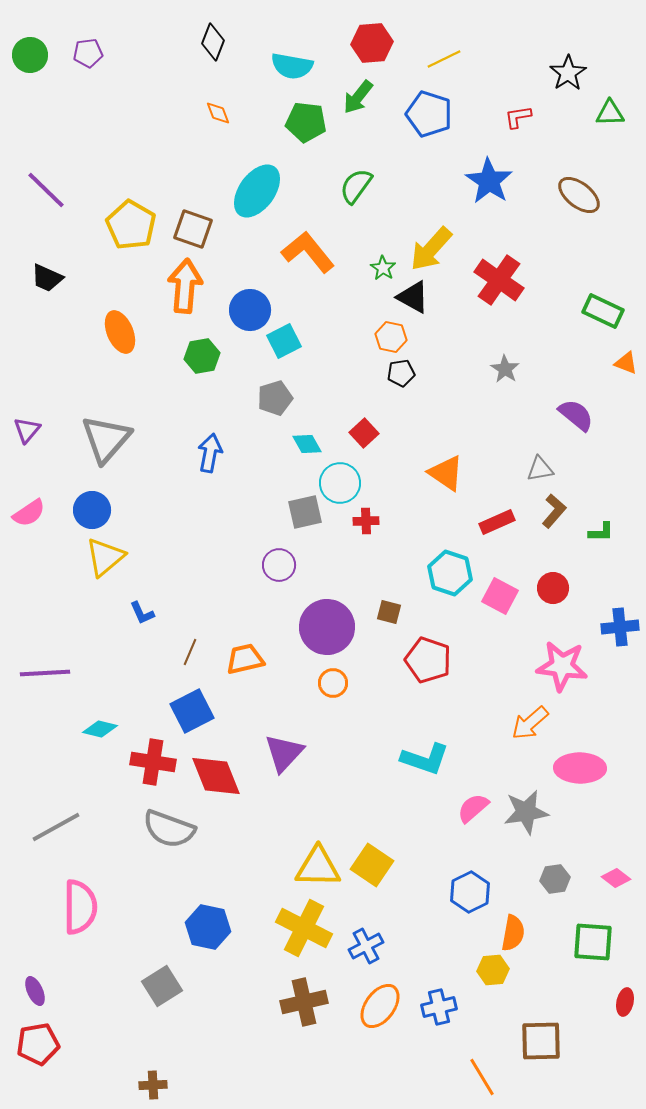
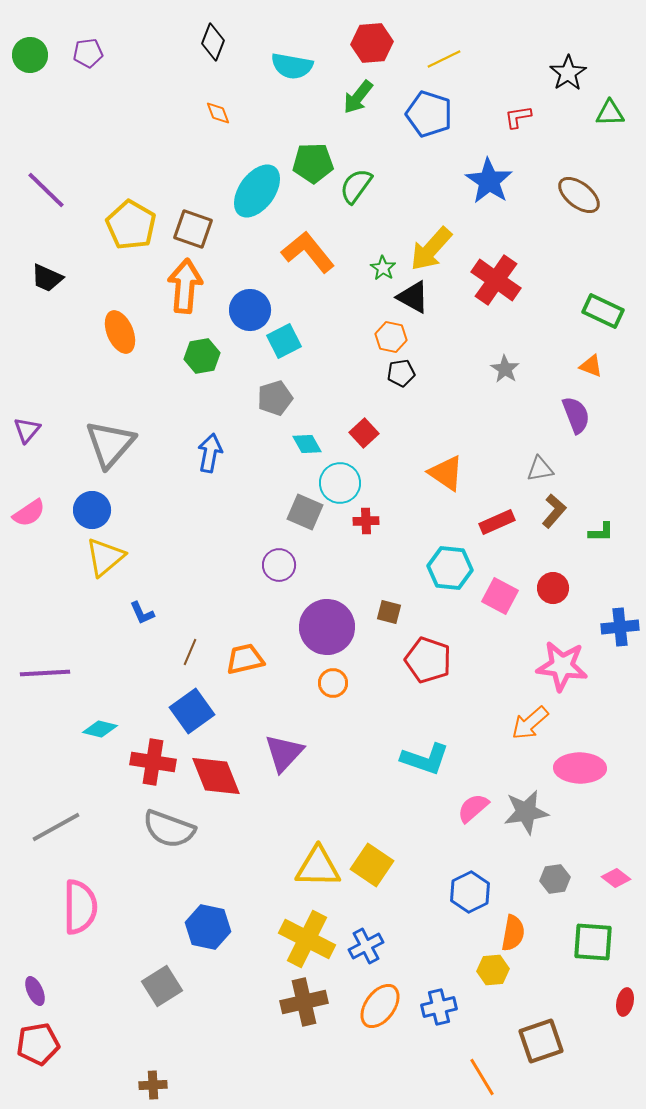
green pentagon at (306, 122): moved 7 px right, 41 px down; rotated 9 degrees counterclockwise
red cross at (499, 280): moved 3 px left
orange triangle at (626, 363): moved 35 px left, 3 px down
purple semicircle at (576, 415): rotated 30 degrees clockwise
gray triangle at (106, 439): moved 4 px right, 5 px down
gray square at (305, 512): rotated 36 degrees clockwise
cyan hexagon at (450, 573): moved 5 px up; rotated 12 degrees counterclockwise
blue square at (192, 711): rotated 9 degrees counterclockwise
yellow cross at (304, 928): moved 3 px right, 11 px down
brown square at (541, 1041): rotated 18 degrees counterclockwise
